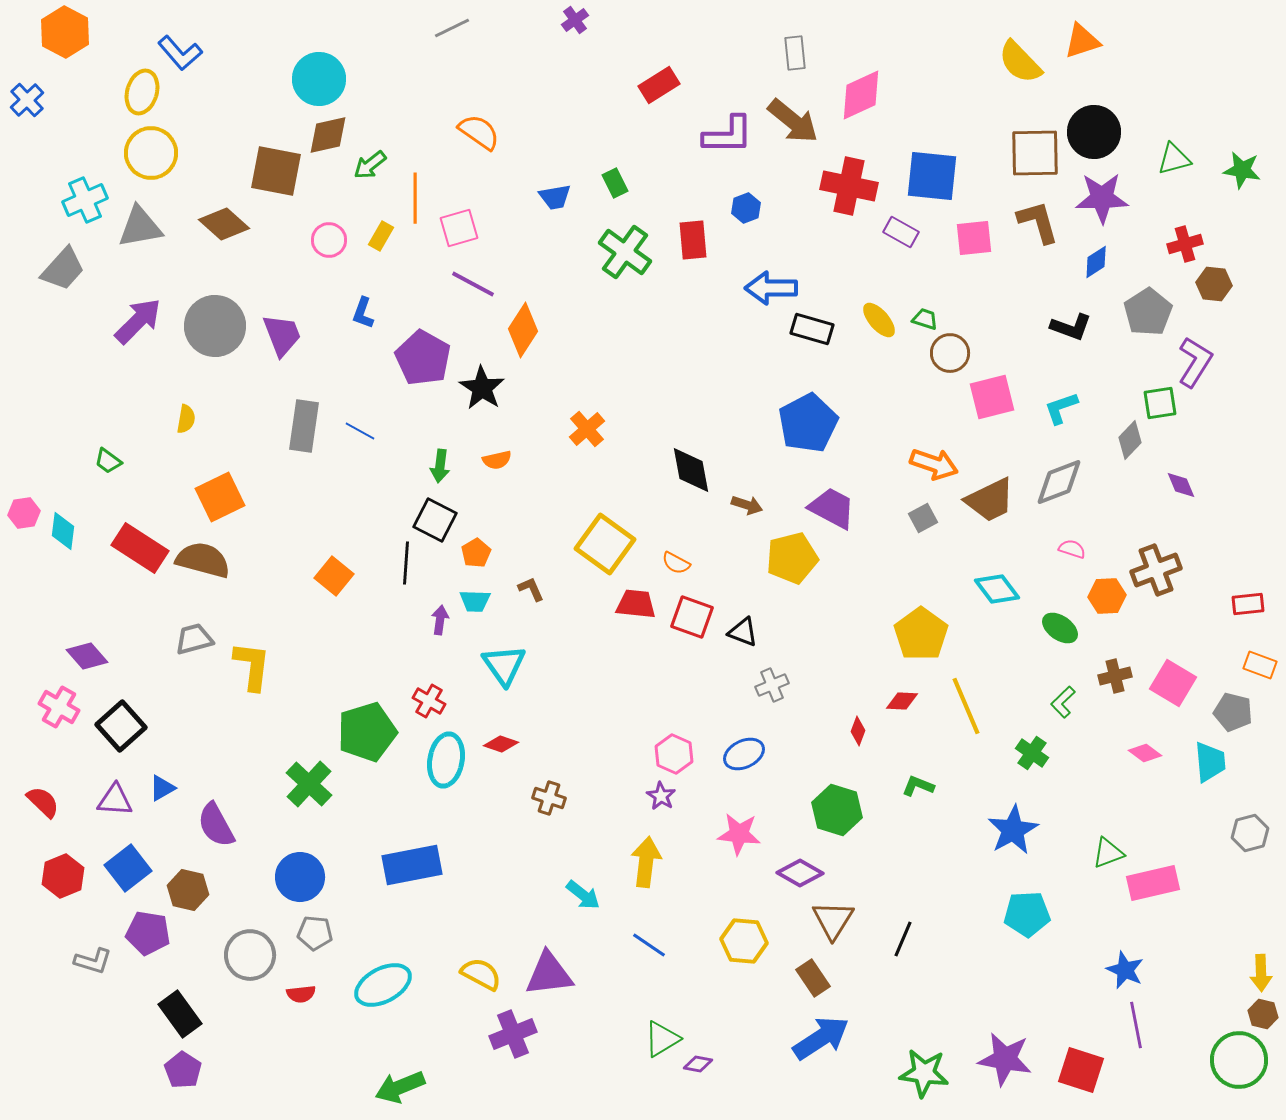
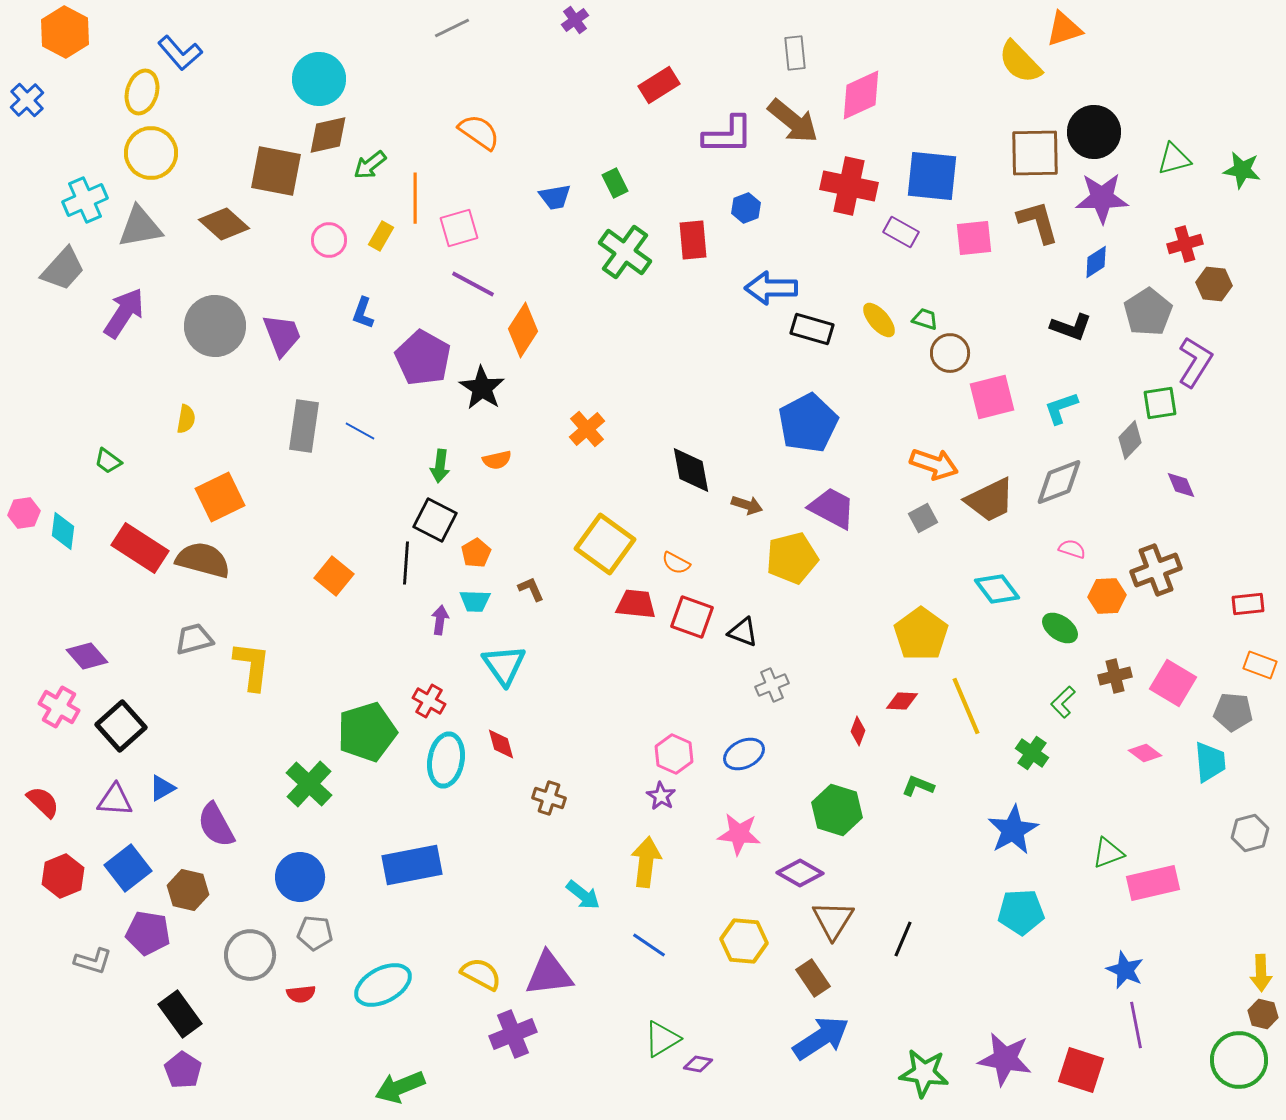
orange triangle at (1082, 41): moved 18 px left, 12 px up
purple arrow at (138, 321): moved 14 px left, 8 px up; rotated 12 degrees counterclockwise
gray pentagon at (1233, 712): rotated 9 degrees counterclockwise
red diamond at (501, 744): rotated 56 degrees clockwise
cyan pentagon at (1027, 914): moved 6 px left, 2 px up
